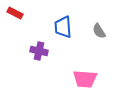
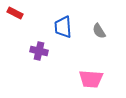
pink trapezoid: moved 6 px right
